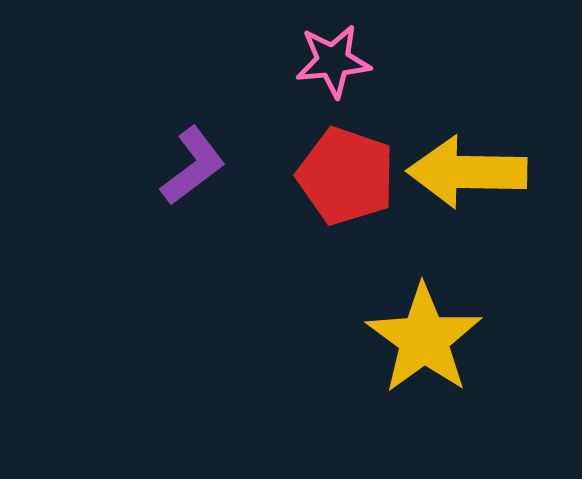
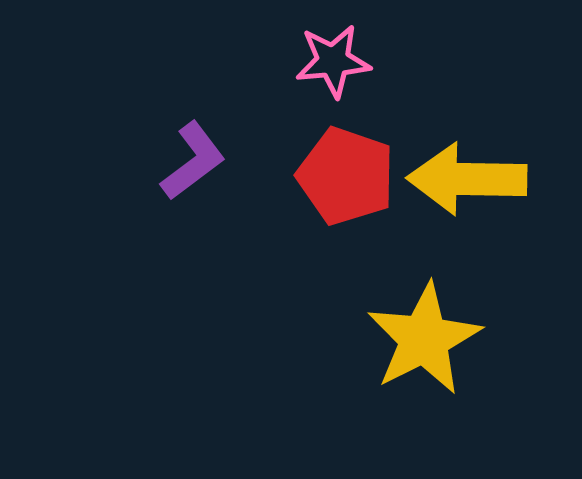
purple L-shape: moved 5 px up
yellow arrow: moved 7 px down
yellow star: rotated 9 degrees clockwise
